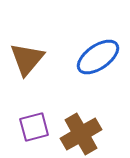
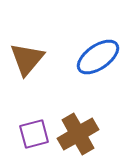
purple square: moved 7 px down
brown cross: moved 3 px left
